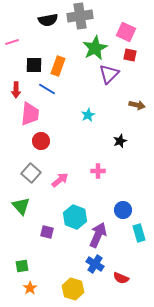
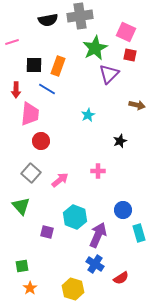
red semicircle: rotated 56 degrees counterclockwise
